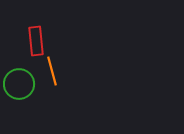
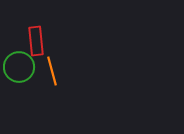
green circle: moved 17 px up
